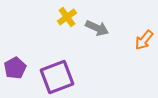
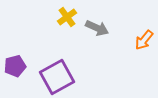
purple pentagon: moved 2 px up; rotated 15 degrees clockwise
purple square: rotated 8 degrees counterclockwise
